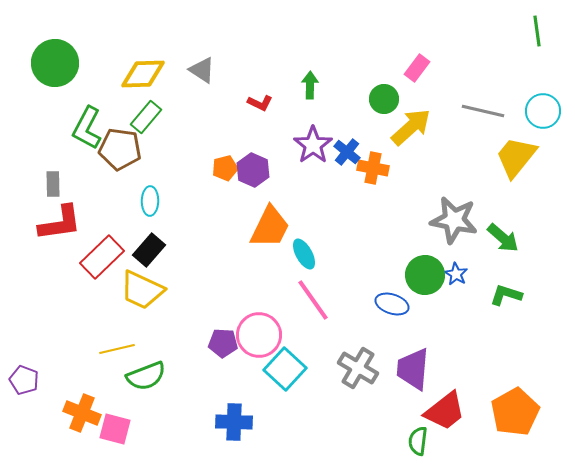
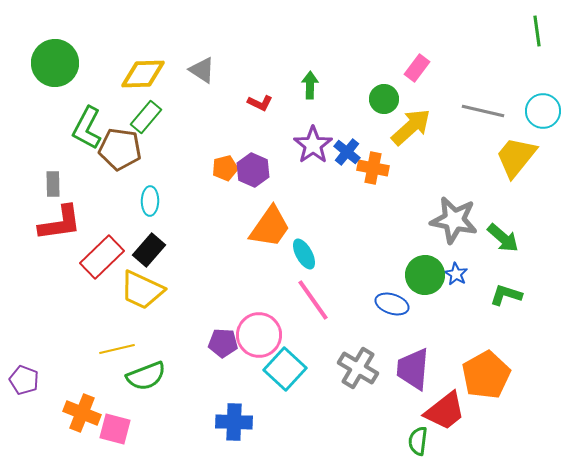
orange trapezoid at (270, 227): rotated 9 degrees clockwise
orange pentagon at (515, 412): moved 29 px left, 37 px up
